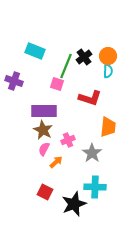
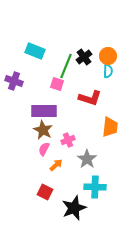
orange trapezoid: moved 2 px right
gray star: moved 5 px left, 6 px down
orange arrow: moved 3 px down
black star: moved 4 px down
